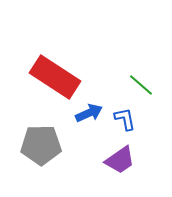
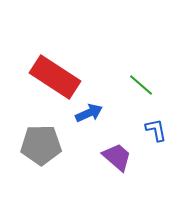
blue L-shape: moved 31 px right, 11 px down
purple trapezoid: moved 3 px left, 3 px up; rotated 104 degrees counterclockwise
